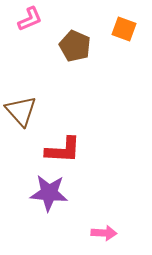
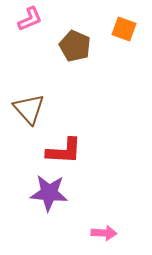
brown triangle: moved 8 px right, 2 px up
red L-shape: moved 1 px right, 1 px down
